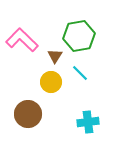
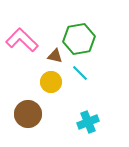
green hexagon: moved 3 px down
brown triangle: rotated 49 degrees counterclockwise
cyan cross: rotated 15 degrees counterclockwise
